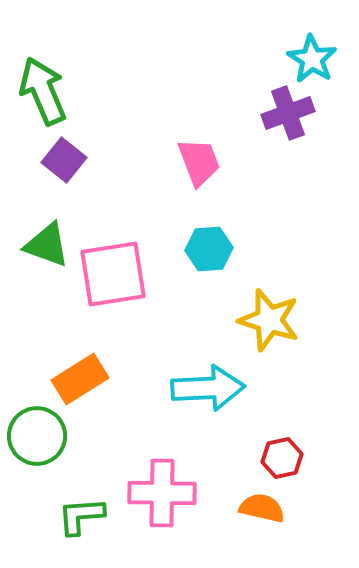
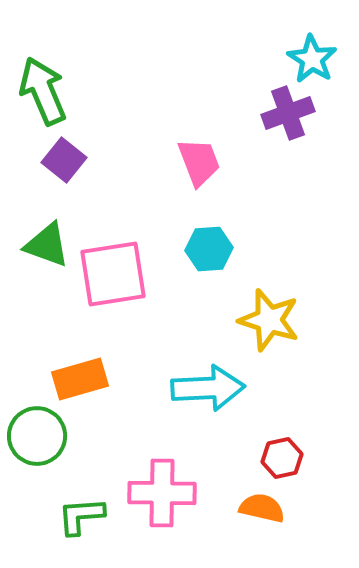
orange rectangle: rotated 16 degrees clockwise
